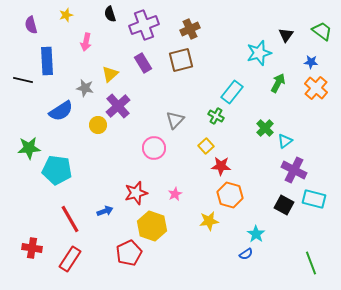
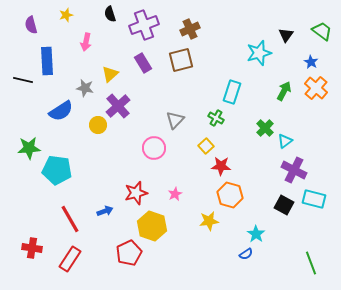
blue star at (311, 62): rotated 24 degrees clockwise
green arrow at (278, 83): moved 6 px right, 8 px down
cyan rectangle at (232, 92): rotated 20 degrees counterclockwise
green cross at (216, 116): moved 2 px down
